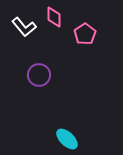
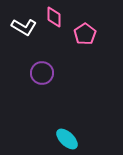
white L-shape: rotated 20 degrees counterclockwise
purple circle: moved 3 px right, 2 px up
